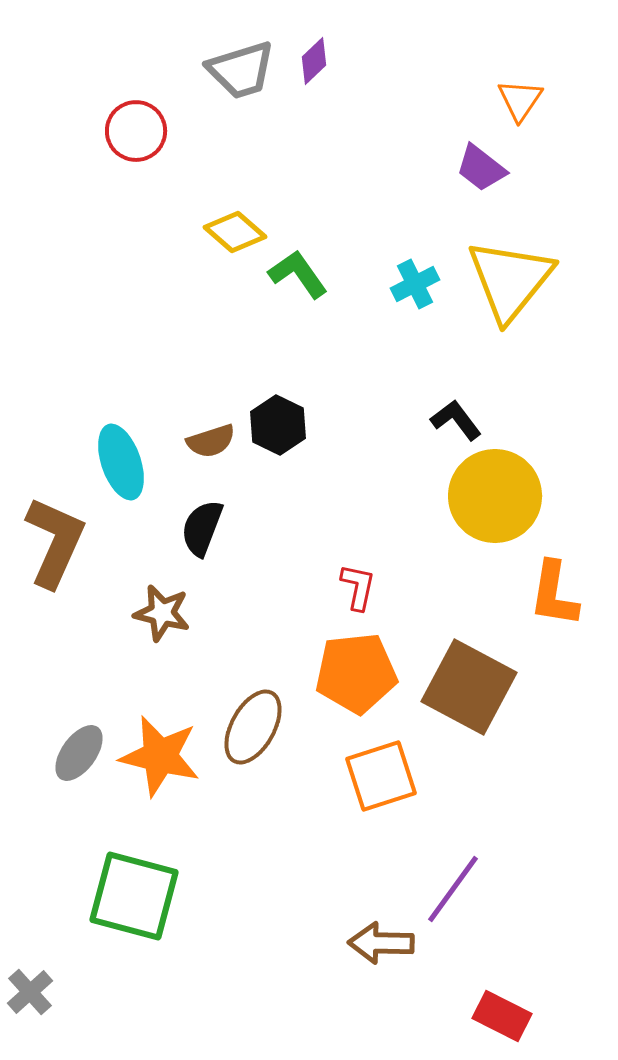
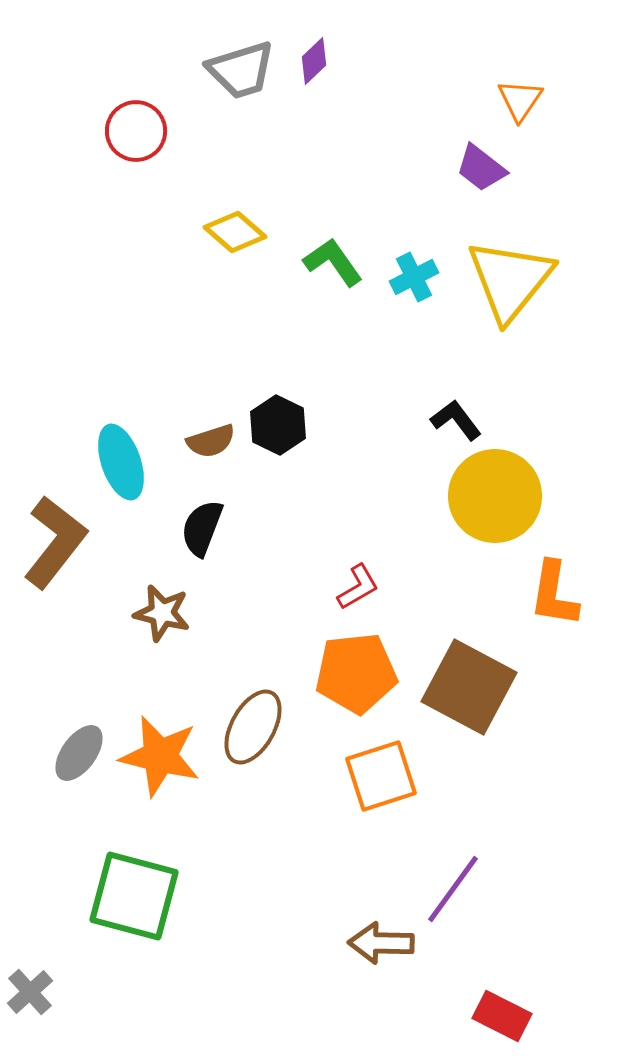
green L-shape: moved 35 px right, 12 px up
cyan cross: moved 1 px left, 7 px up
brown L-shape: rotated 14 degrees clockwise
red L-shape: rotated 48 degrees clockwise
